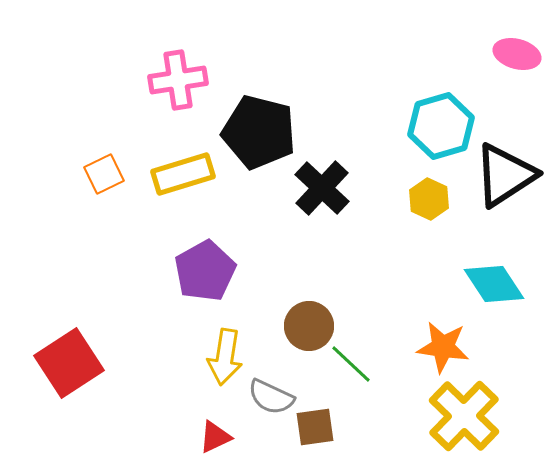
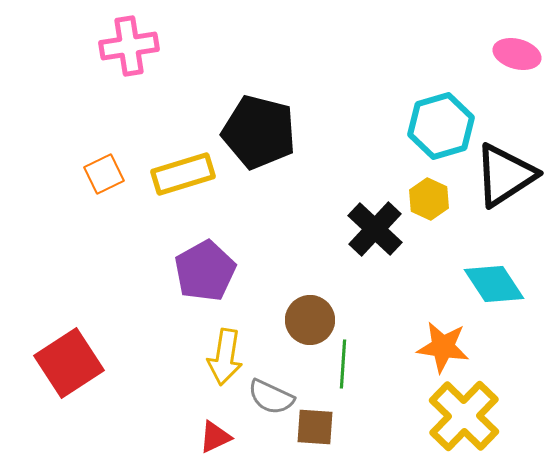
pink cross: moved 49 px left, 34 px up
black cross: moved 53 px right, 41 px down
brown circle: moved 1 px right, 6 px up
green line: moved 8 px left; rotated 51 degrees clockwise
brown square: rotated 12 degrees clockwise
